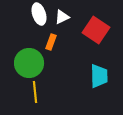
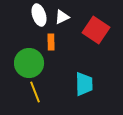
white ellipse: moved 1 px down
orange rectangle: rotated 21 degrees counterclockwise
cyan trapezoid: moved 15 px left, 8 px down
yellow line: rotated 15 degrees counterclockwise
